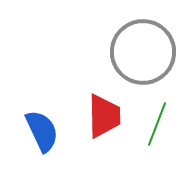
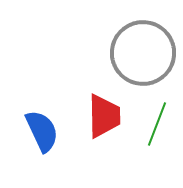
gray circle: moved 1 px down
